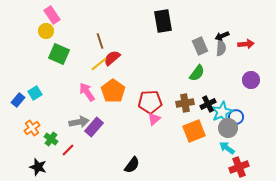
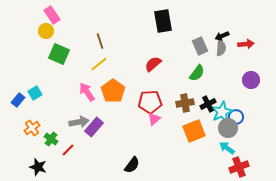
red semicircle: moved 41 px right, 6 px down
